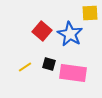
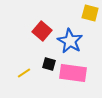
yellow square: rotated 18 degrees clockwise
blue star: moved 7 px down
yellow line: moved 1 px left, 6 px down
